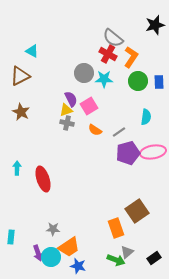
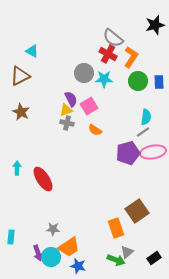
gray line: moved 24 px right
red ellipse: rotated 15 degrees counterclockwise
